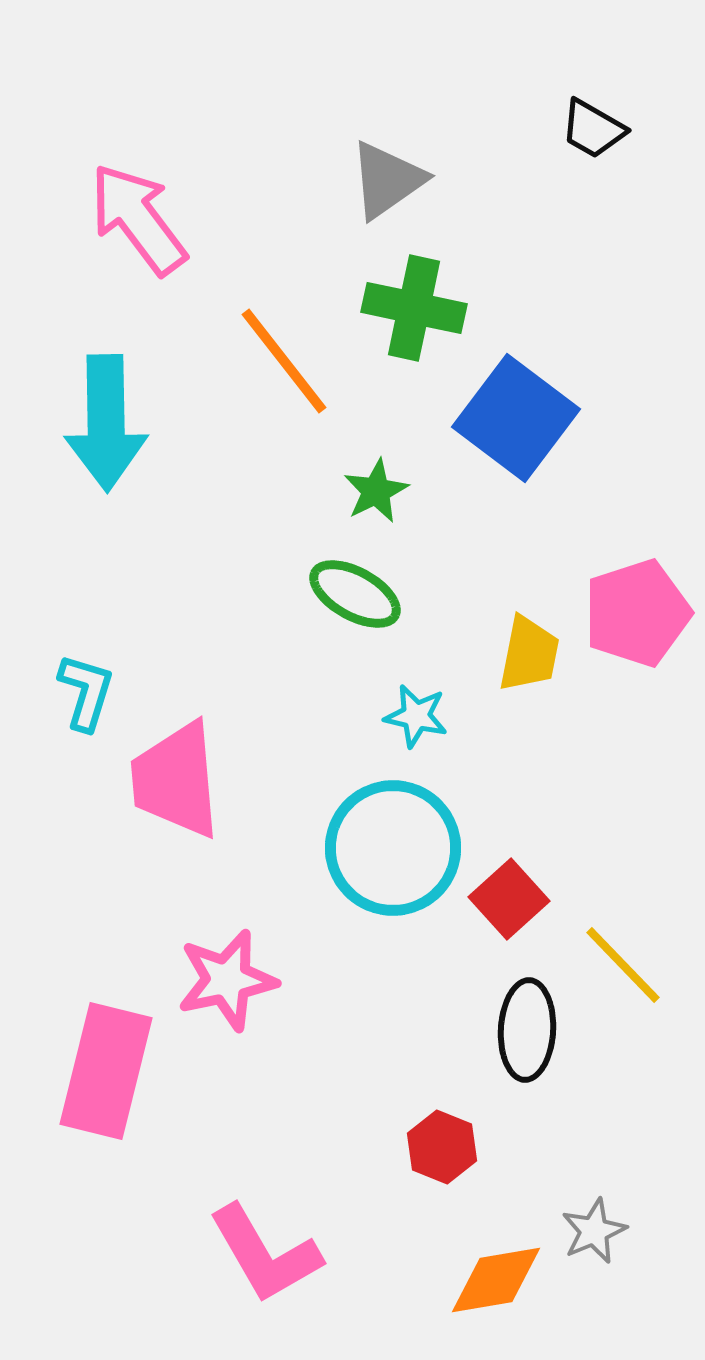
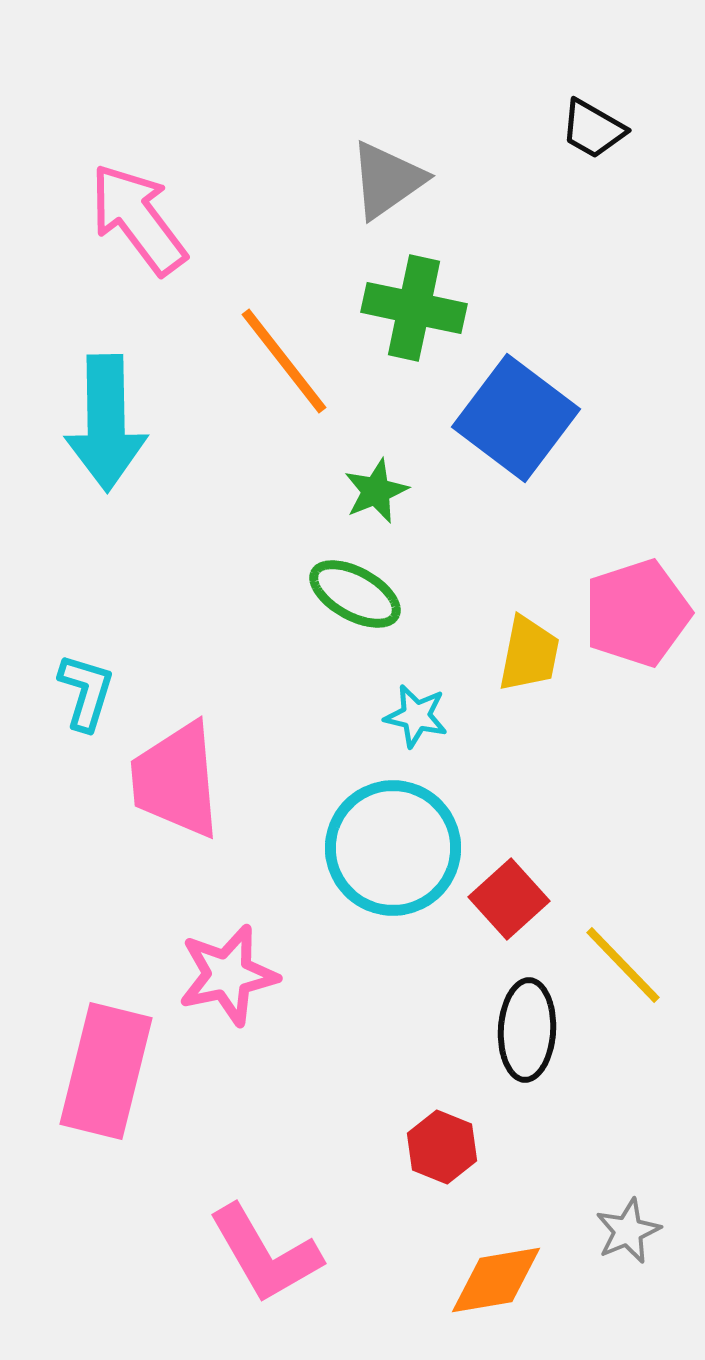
green star: rotated 4 degrees clockwise
pink star: moved 1 px right, 5 px up
gray star: moved 34 px right
